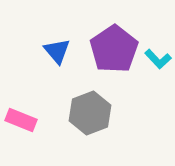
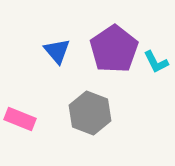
cyan L-shape: moved 2 px left, 3 px down; rotated 16 degrees clockwise
gray hexagon: rotated 18 degrees counterclockwise
pink rectangle: moved 1 px left, 1 px up
